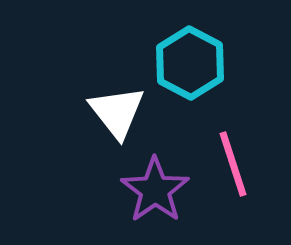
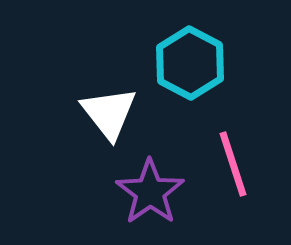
white triangle: moved 8 px left, 1 px down
purple star: moved 5 px left, 2 px down
